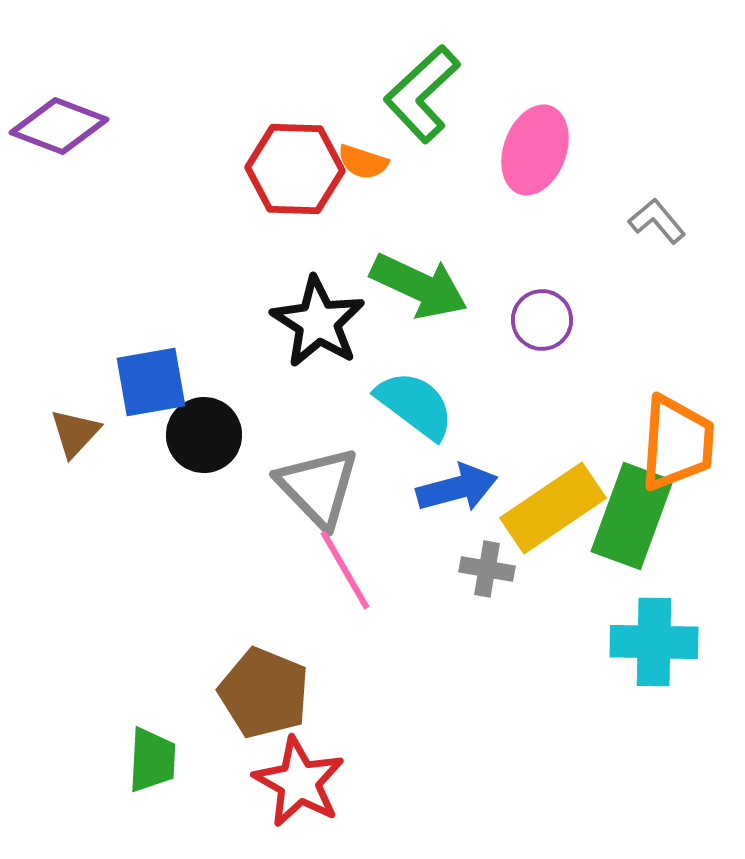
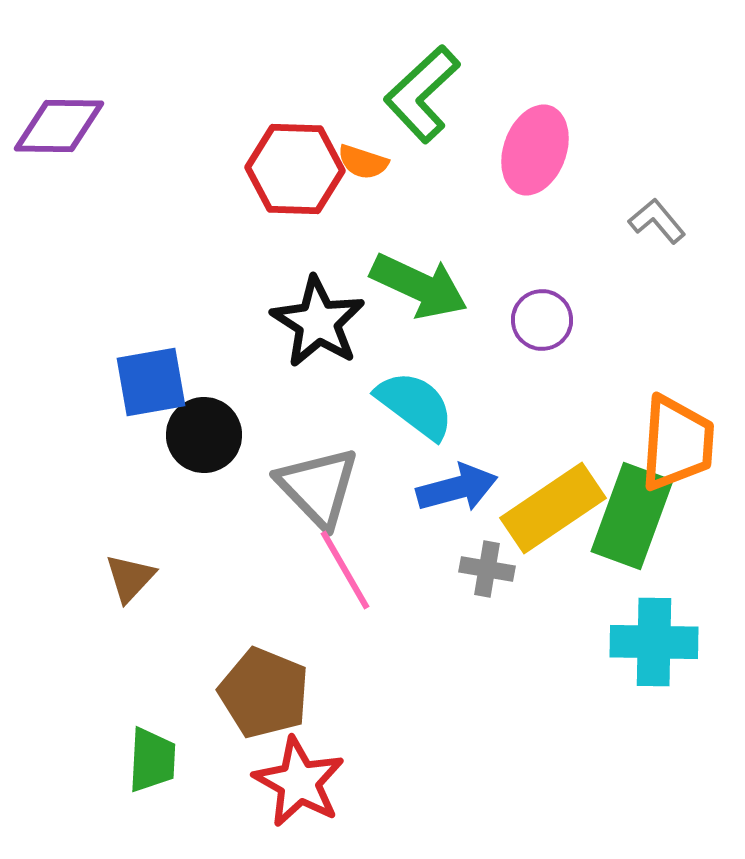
purple diamond: rotated 20 degrees counterclockwise
brown triangle: moved 55 px right, 145 px down
